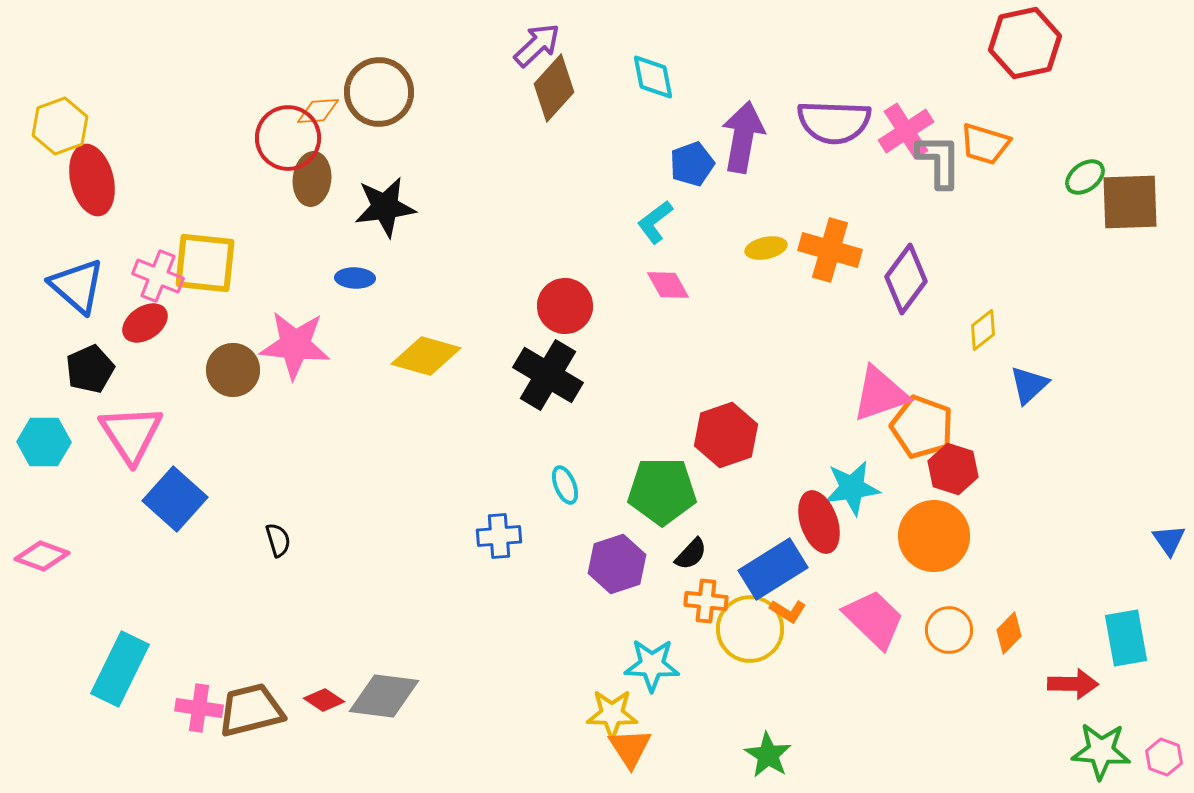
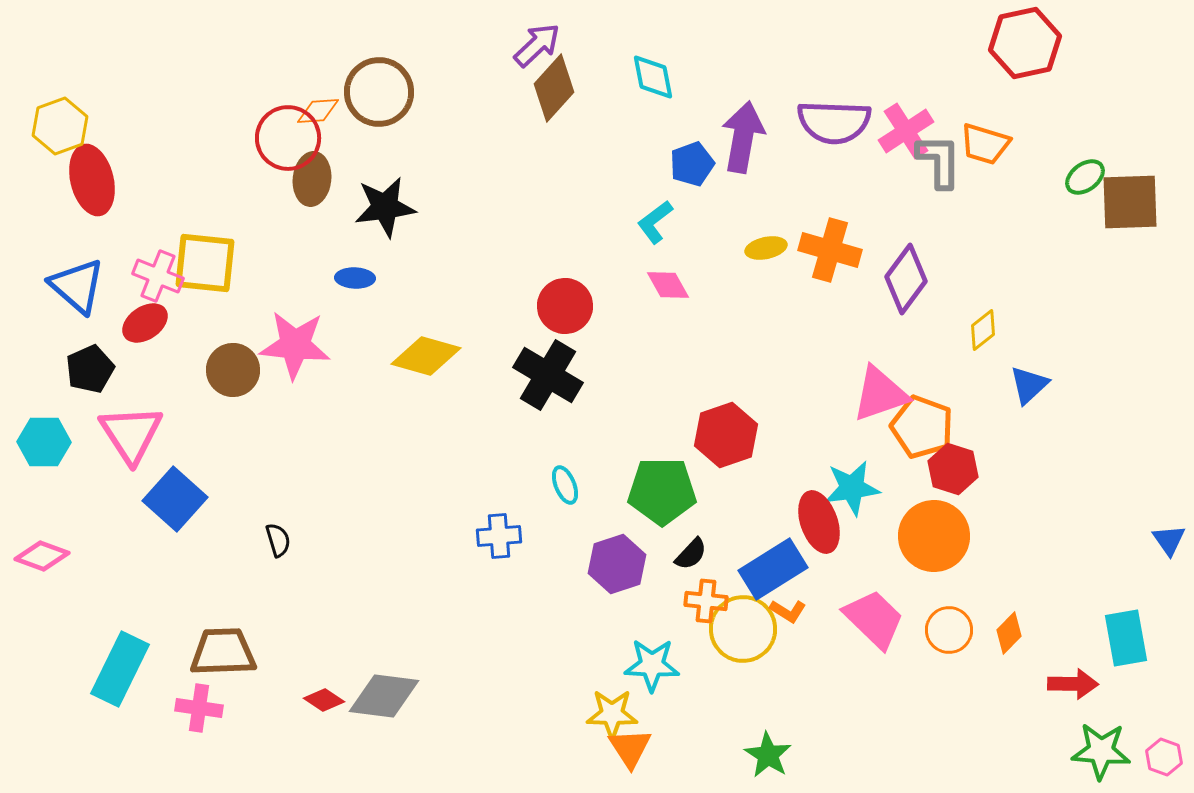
yellow circle at (750, 629): moved 7 px left
brown trapezoid at (251, 710): moved 28 px left, 58 px up; rotated 12 degrees clockwise
